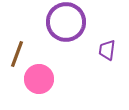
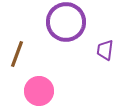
purple trapezoid: moved 2 px left
pink circle: moved 12 px down
